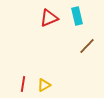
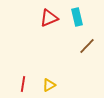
cyan rectangle: moved 1 px down
yellow triangle: moved 5 px right
